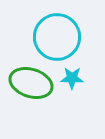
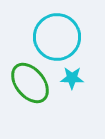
green ellipse: moved 1 px left; rotated 33 degrees clockwise
